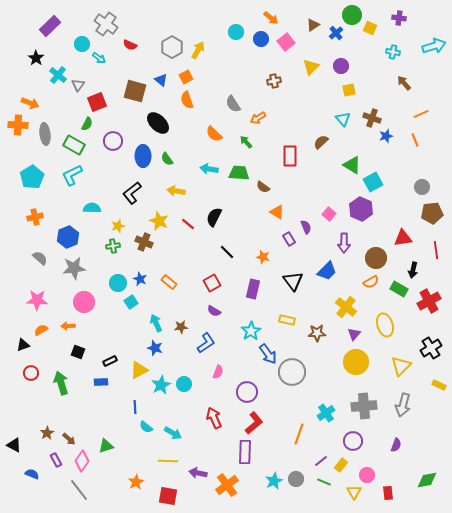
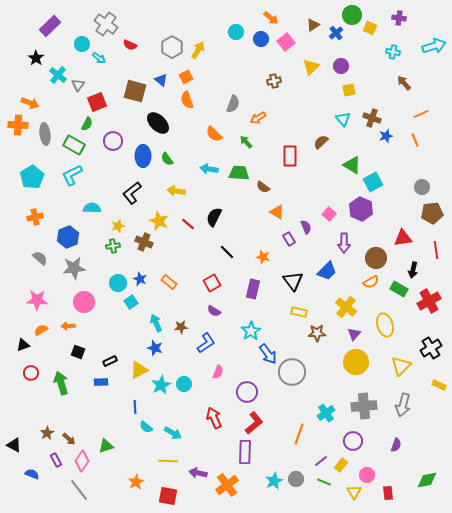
gray semicircle at (233, 104): rotated 126 degrees counterclockwise
yellow rectangle at (287, 320): moved 12 px right, 8 px up
